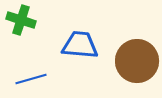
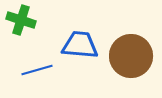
brown circle: moved 6 px left, 5 px up
blue line: moved 6 px right, 9 px up
